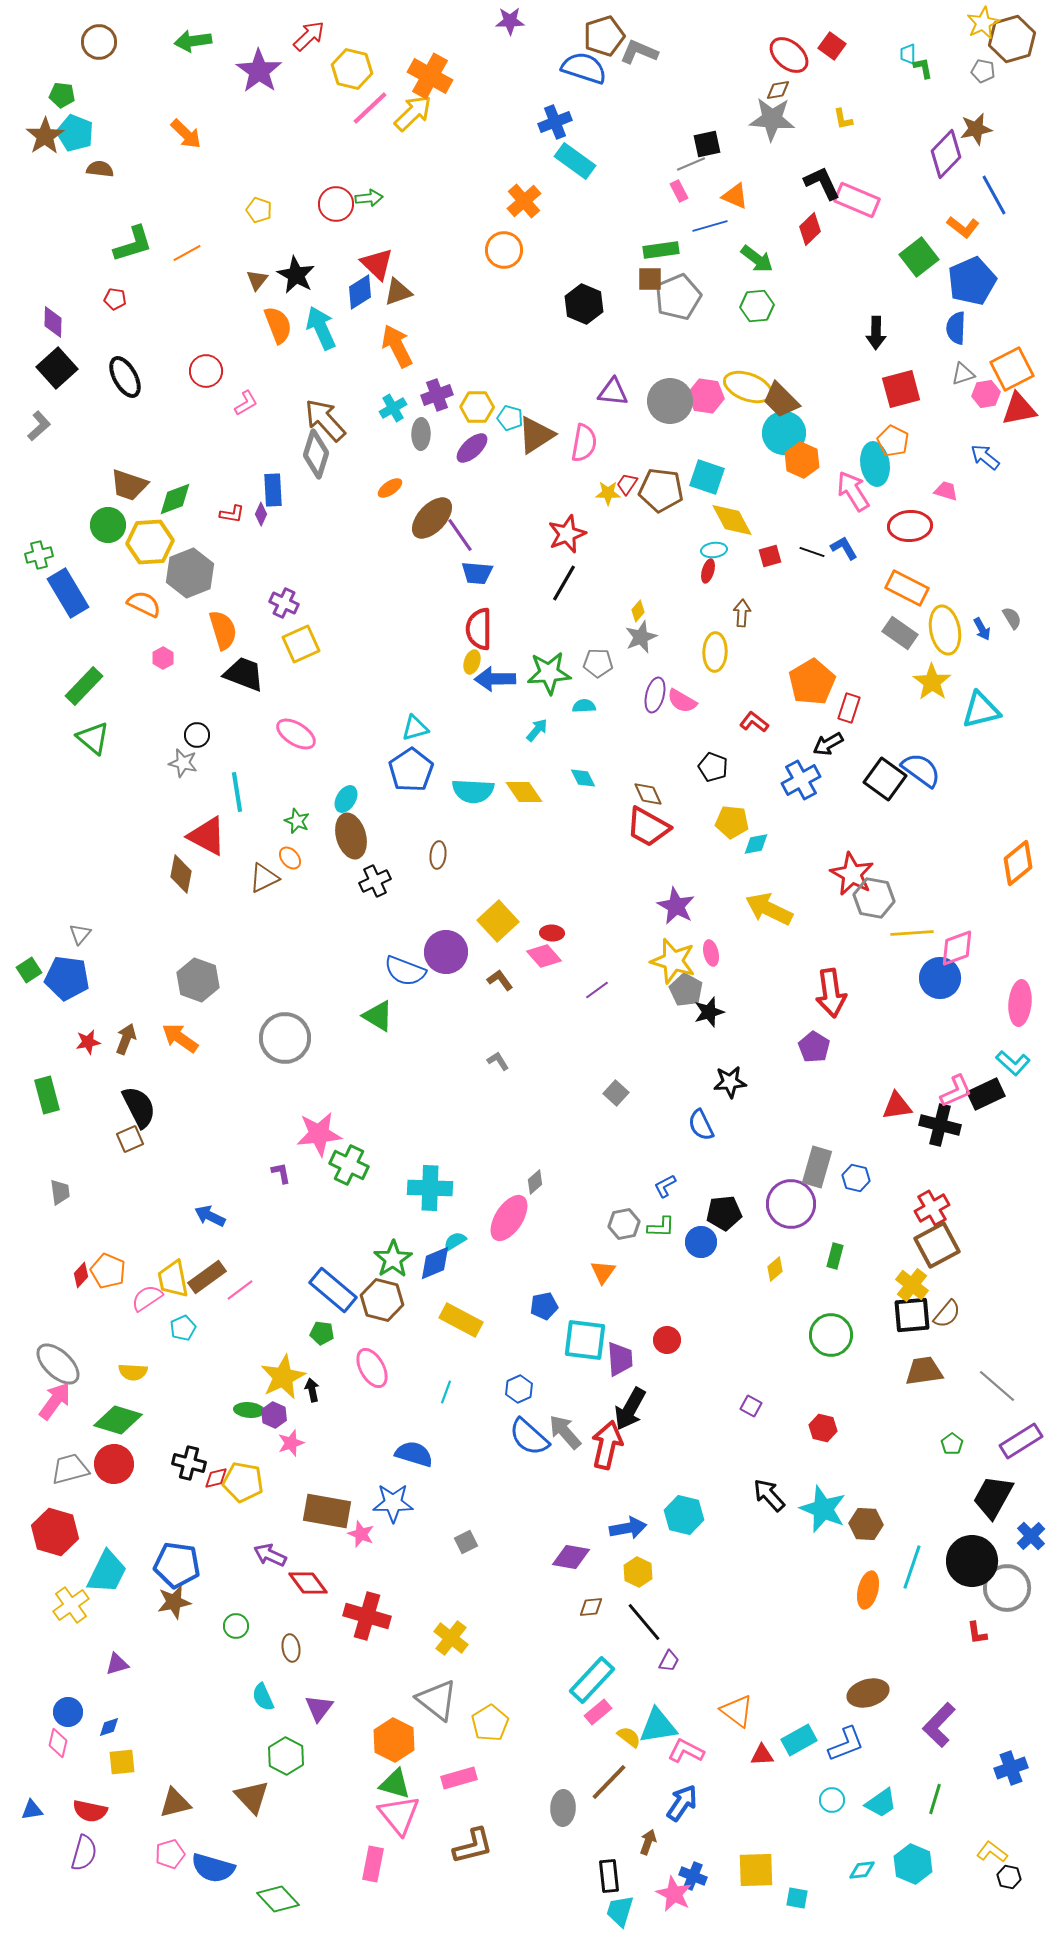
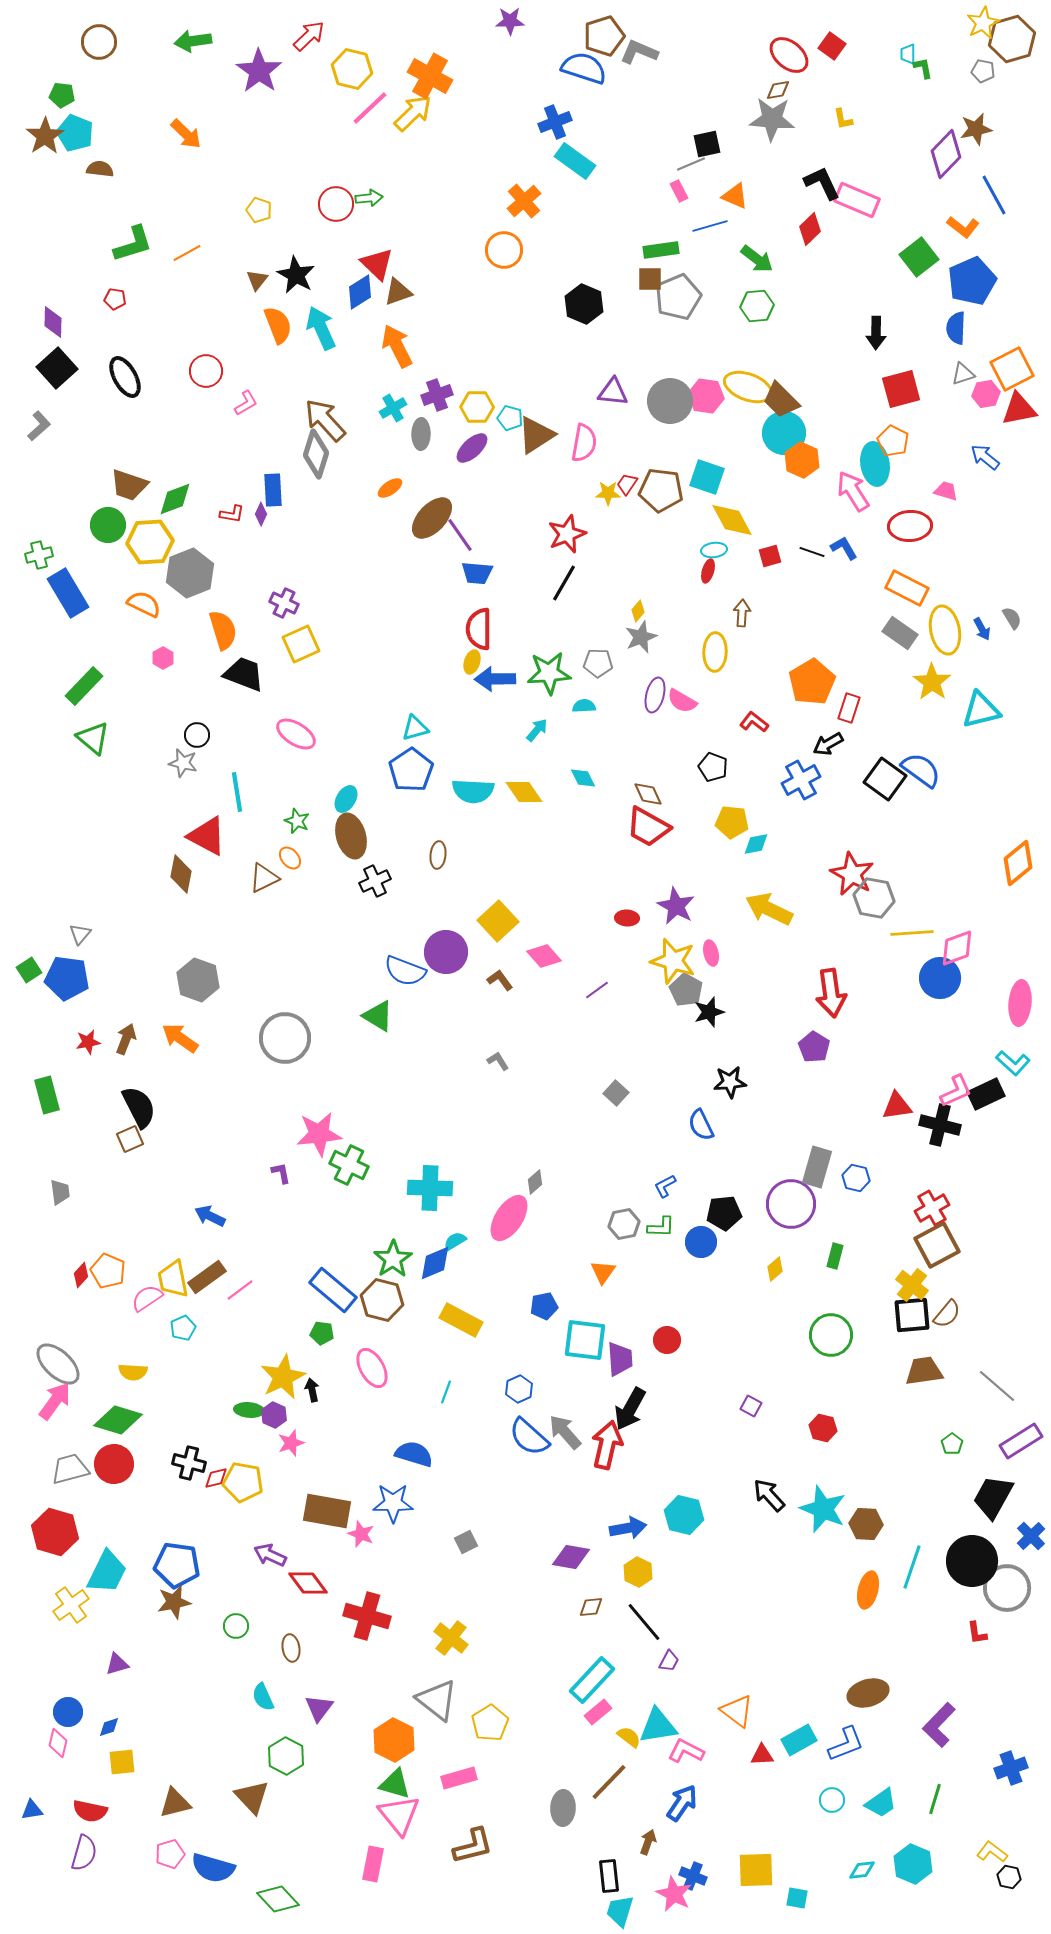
red ellipse at (552, 933): moved 75 px right, 15 px up
